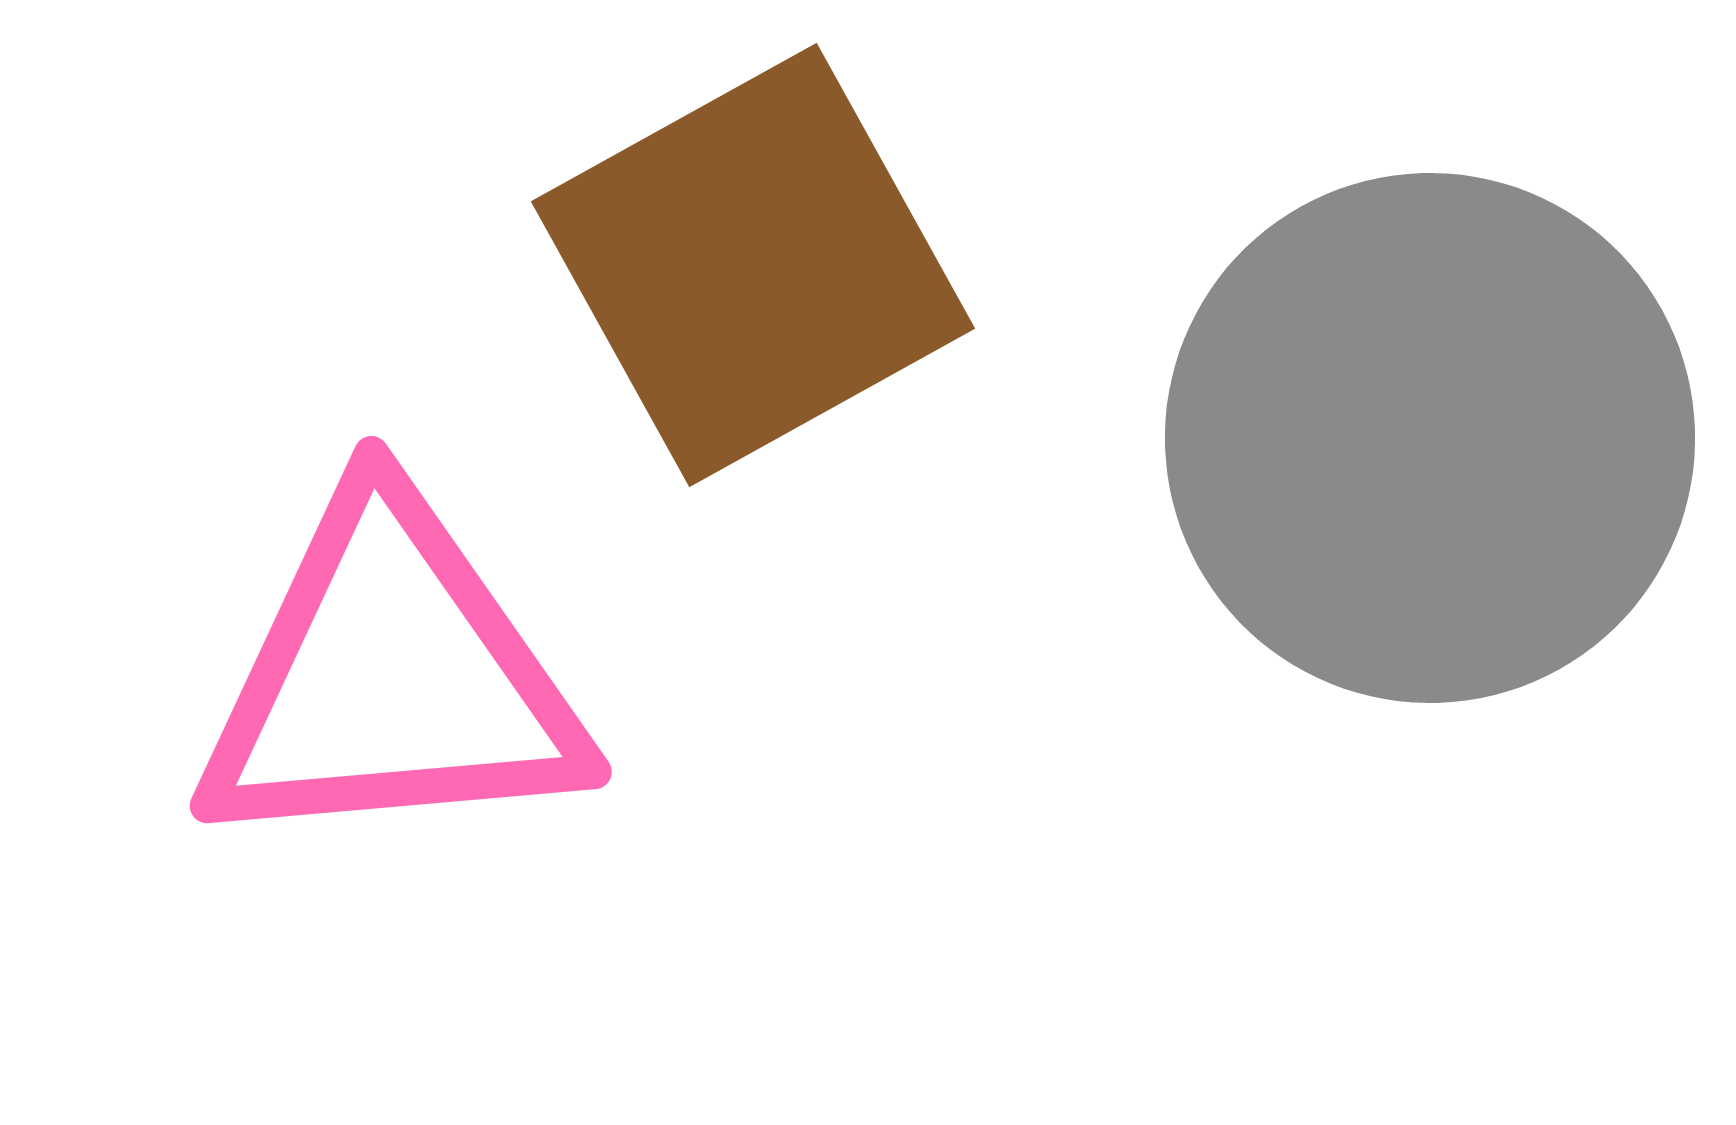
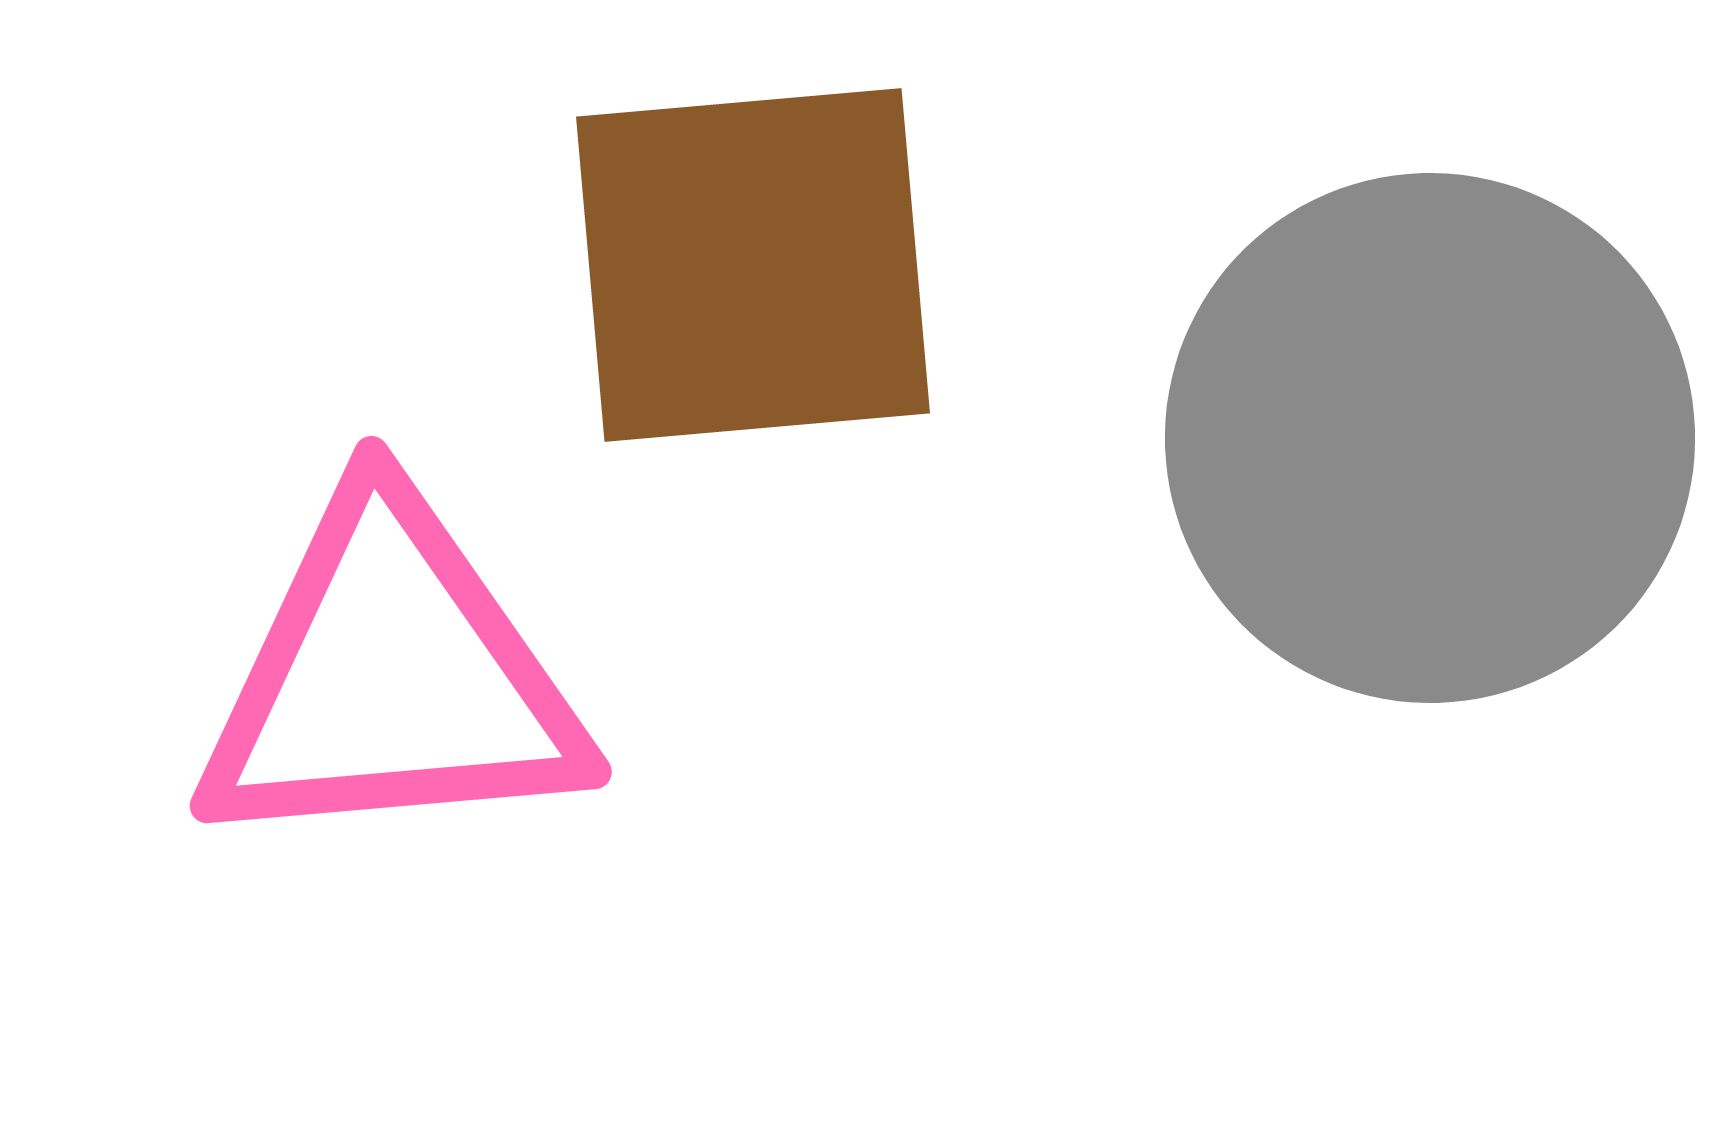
brown square: rotated 24 degrees clockwise
